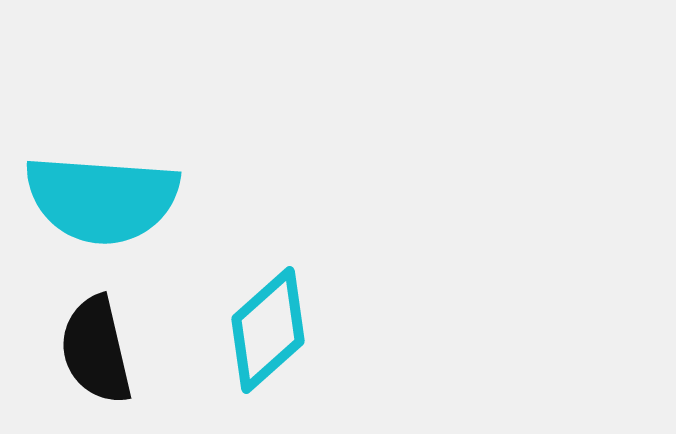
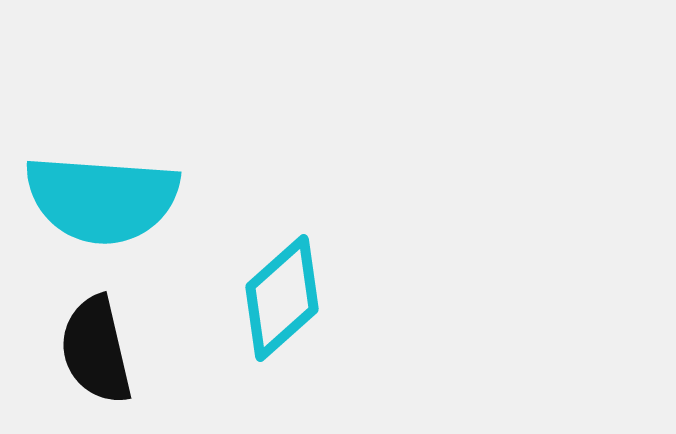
cyan diamond: moved 14 px right, 32 px up
